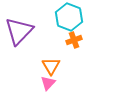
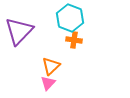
cyan hexagon: moved 1 px right, 1 px down
orange cross: rotated 28 degrees clockwise
orange triangle: rotated 18 degrees clockwise
